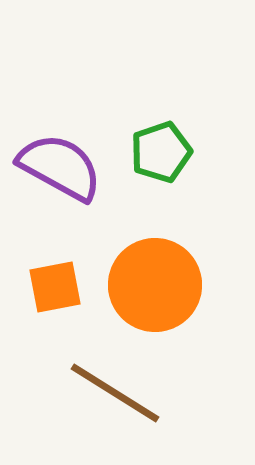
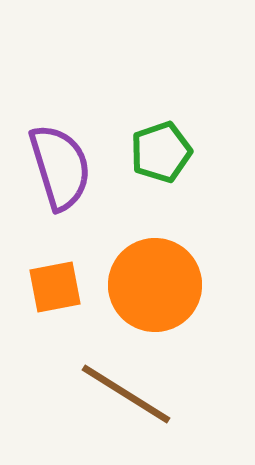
purple semicircle: rotated 44 degrees clockwise
brown line: moved 11 px right, 1 px down
